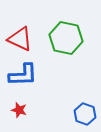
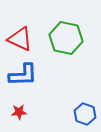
red star: moved 2 px down; rotated 21 degrees counterclockwise
